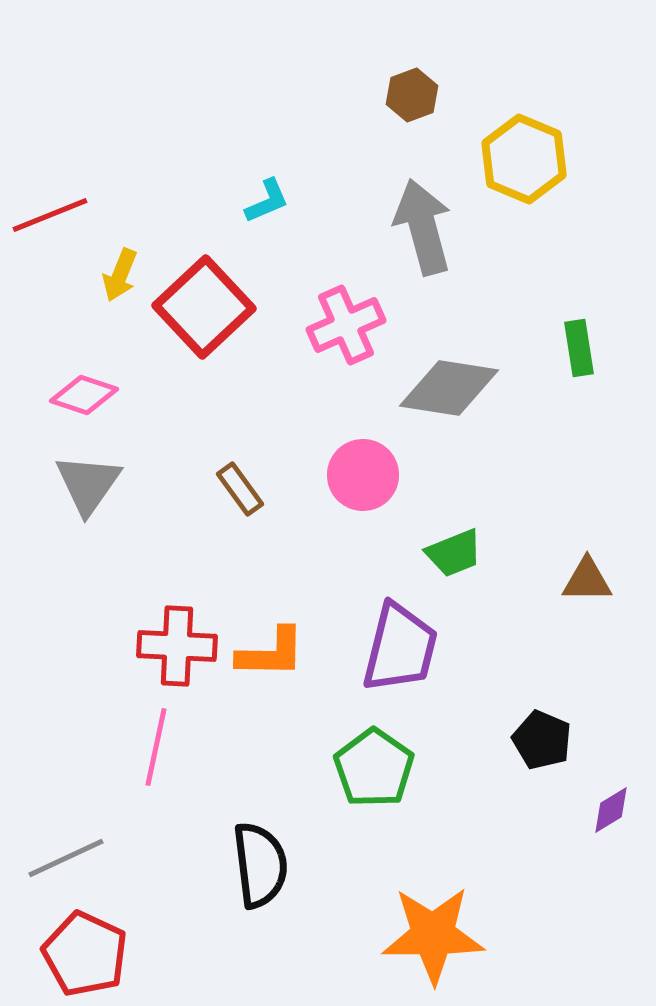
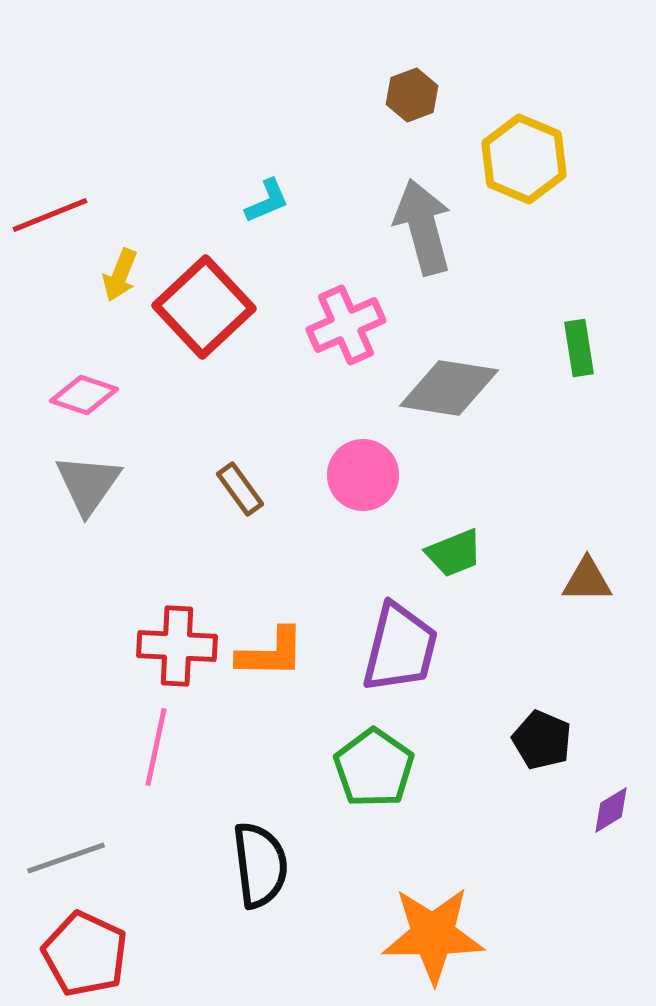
gray line: rotated 6 degrees clockwise
